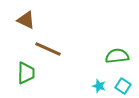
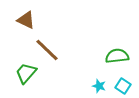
brown line: moved 1 px left, 1 px down; rotated 20 degrees clockwise
green trapezoid: rotated 140 degrees counterclockwise
